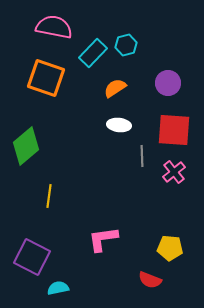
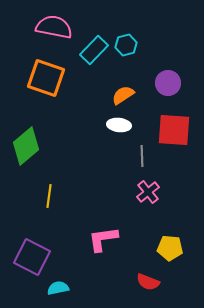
cyan rectangle: moved 1 px right, 3 px up
orange semicircle: moved 8 px right, 7 px down
pink cross: moved 26 px left, 20 px down
red semicircle: moved 2 px left, 2 px down
